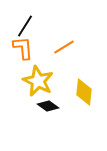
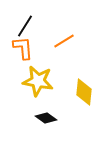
orange line: moved 6 px up
yellow star: rotated 16 degrees counterclockwise
black diamond: moved 2 px left, 12 px down
